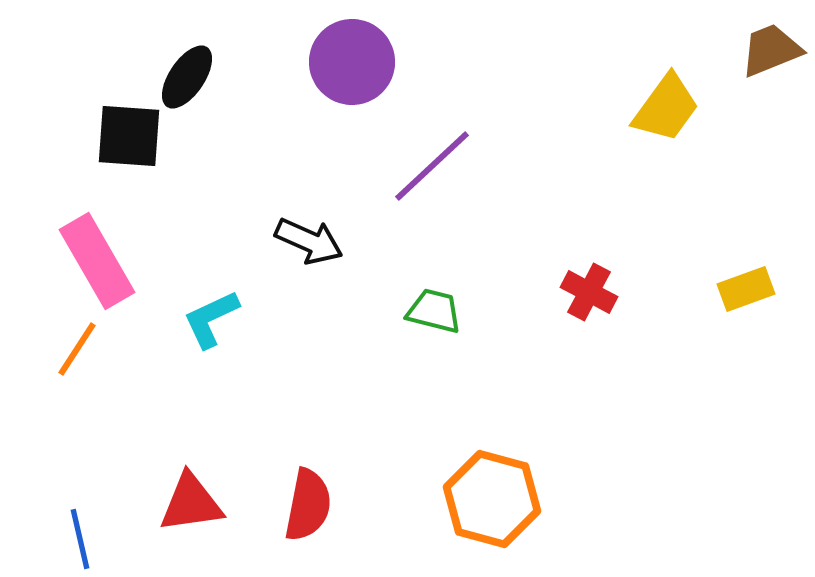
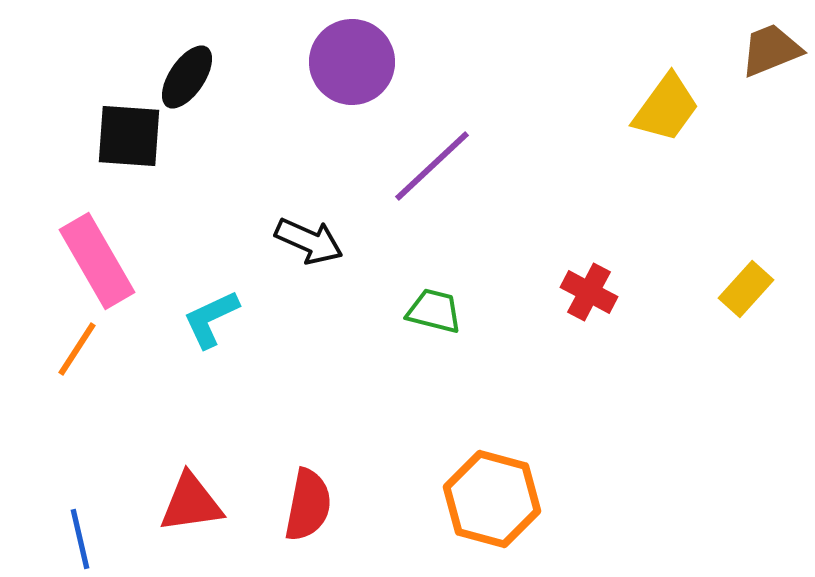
yellow rectangle: rotated 28 degrees counterclockwise
